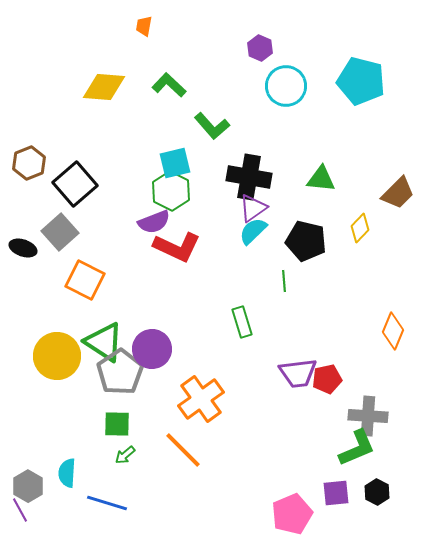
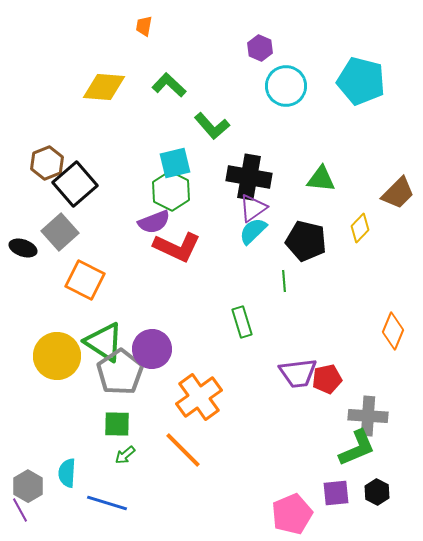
brown hexagon at (29, 163): moved 18 px right
orange cross at (201, 399): moved 2 px left, 2 px up
